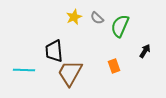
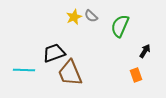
gray semicircle: moved 6 px left, 2 px up
black trapezoid: moved 2 px down; rotated 75 degrees clockwise
orange rectangle: moved 22 px right, 9 px down
brown trapezoid: rotated 52 degrees counterclockwise
